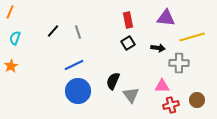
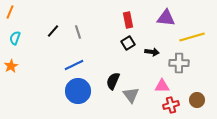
black arrow: moved 6 px left, 4 px down
